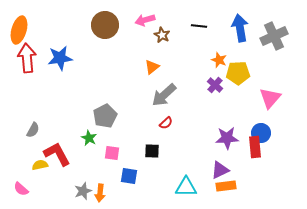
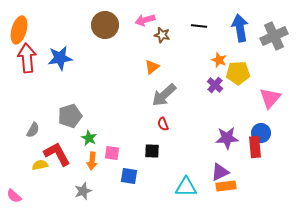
brown star: rotated 14 degrees counterclockwise
gray pentagon: moved 35 px left; rotated 10 degrees clockwise
red semicircle: moved 3 px left, 1 px down; rotated 112 degrees clockwise
purple triangle: moved 2 px down
pink semicircle: moved 7 px left, 7 px down
orange arrow: moved 8 px left, 32 px up
